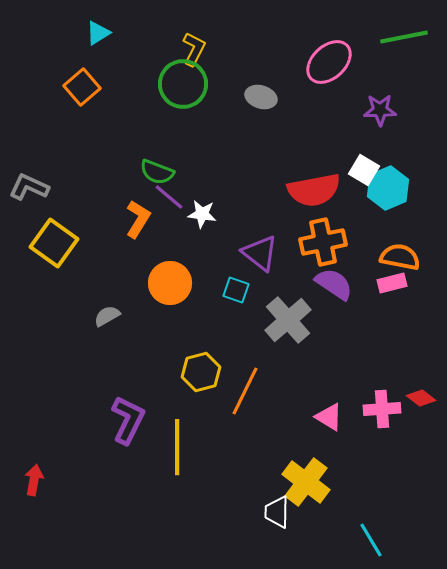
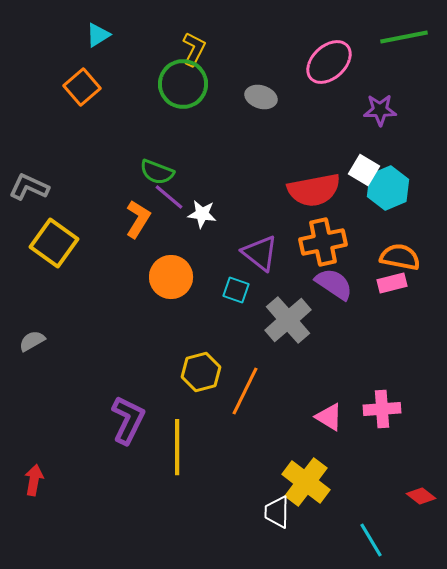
cyan triangle: moved 2 px down
orange circle: moved 1 px right, 6 px up
gray semicircle: moved 75 px left, 25 px down
red diamond: moved 98 px down
